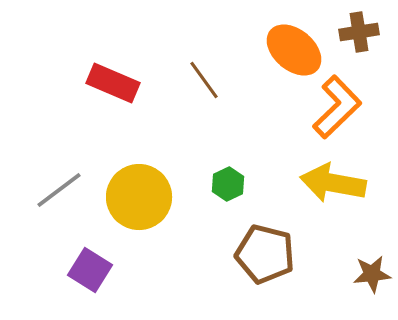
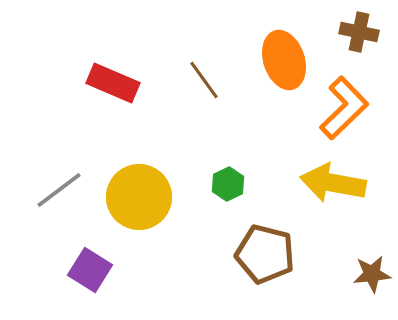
brown cross: rotated 21 degrees clockwise
orange ellipse: moved 10 px left, 10 px down; rotated 32 degrees clockwise
orange L-shape: moved 7 px right, 1 px down
